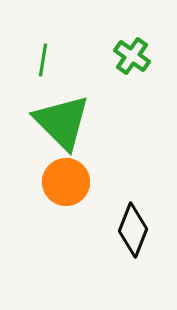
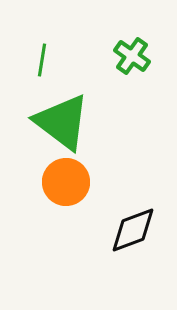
green line: moved 1 px left
green triangle: rotated 8 degrees counterclockwise
black diamond: rotated 48 degrees clockwise
